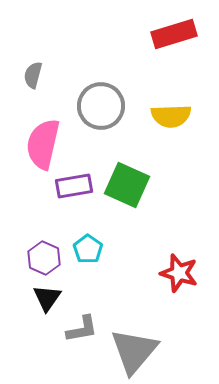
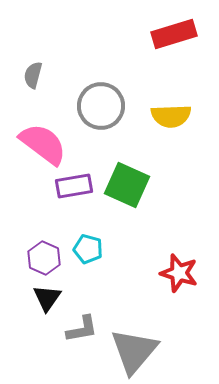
pink semicircle: rotated 114 degrees clockwise
cyan pentagon: rotated 20 degrees counterclockwise
